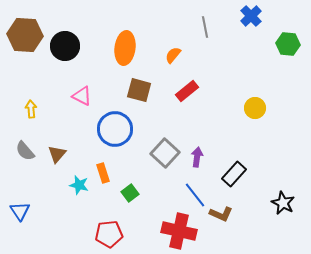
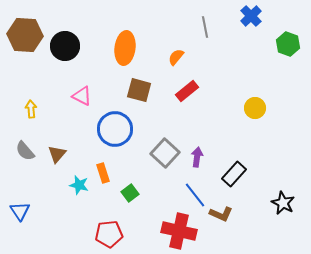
green hexagon: rotated 15 degrees clockwise
orange semicircle: moved 3 px right, 2 px down
